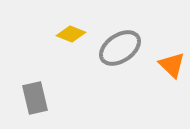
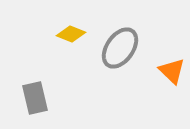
gray ellipse: rotated 21 degrees counterclockwise
orange triangle: moved 6 px down
